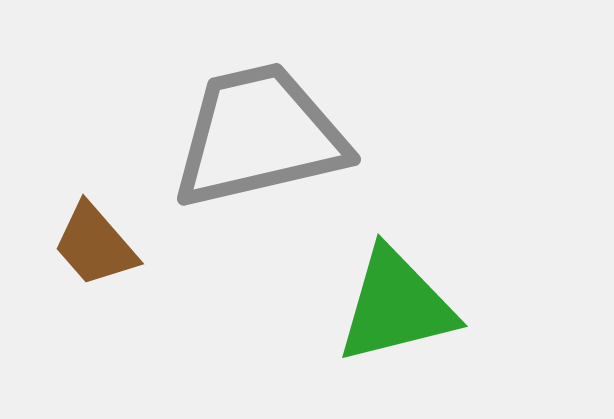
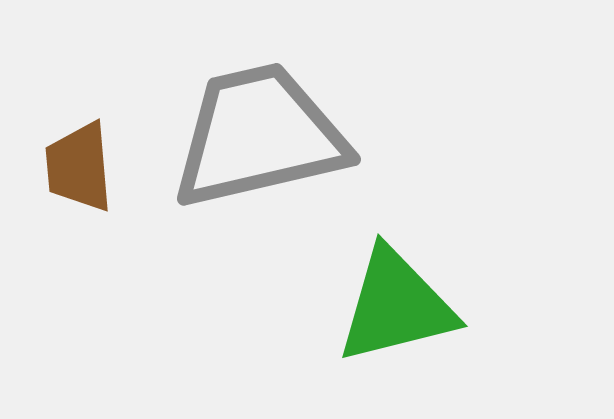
brown trapezoid: moved 16 px left, 78 px up; rotated 36 degrees clockwise
